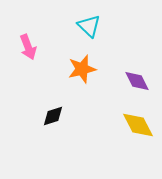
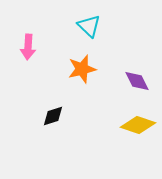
pink arrow: rotated 25 degrees clockwise
yellow diamond: rotated 44 degrees counterclockwise
